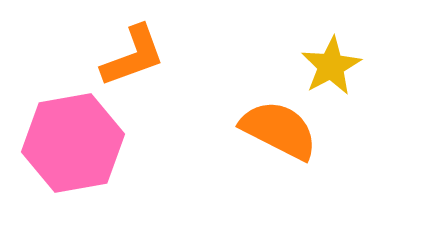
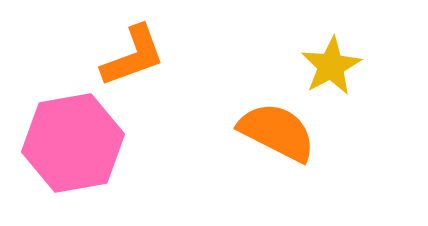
orange semicircle: moved 2 px left, 2 px down
